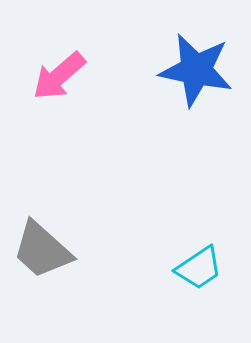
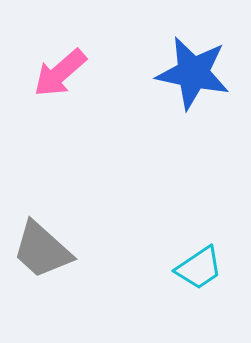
blue star: moved 3 px left, 3 px down
pink arrow: moved 1 px right, 3 px up
